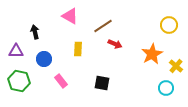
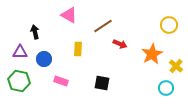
pink triangle: moved 1 px left, 1 px up
red arrow: moved 5 px right
purple triangle: moved 4 px right, 1 px down
pink rectangle: rotated 32 degrees counterclockwise
